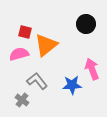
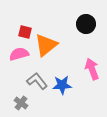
blue star: moved 10 px left
gray cross: moved 1 px left, 3 px down
